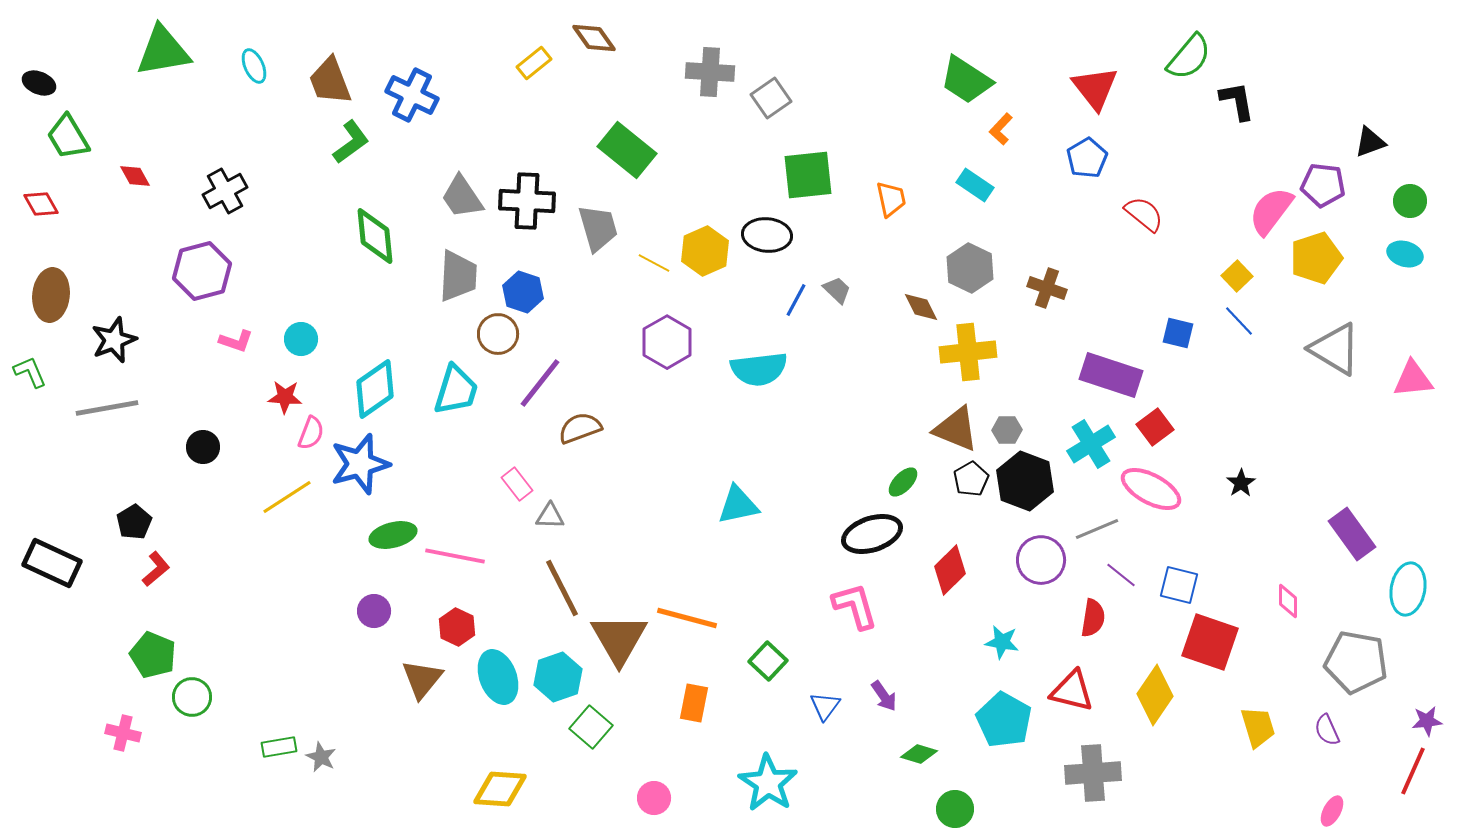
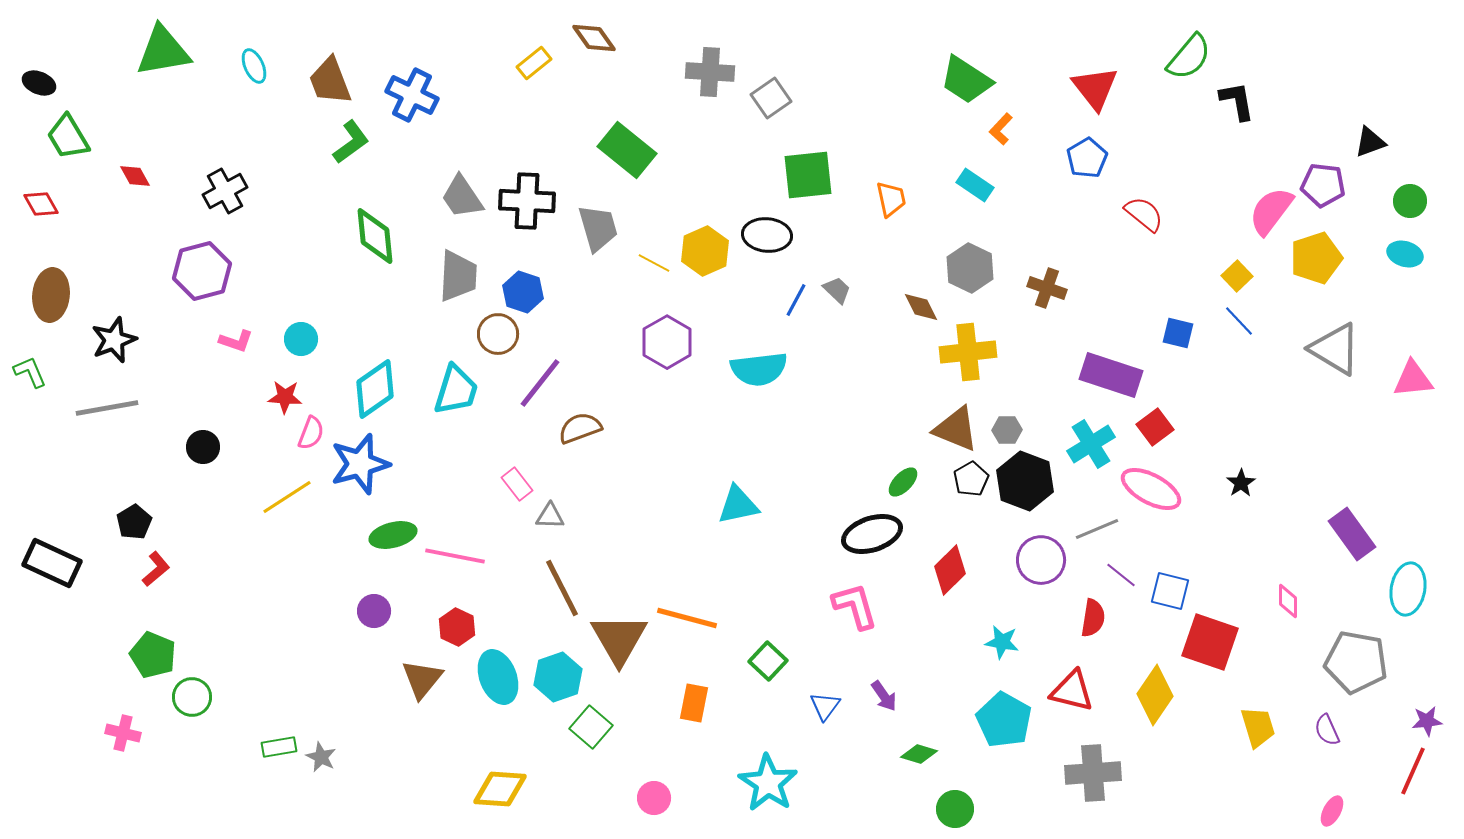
blue square at (1179, 585): moved 9 px left, 6 px down
